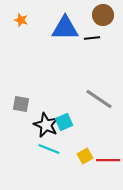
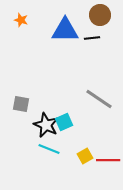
brown circle: moved 3 px left
blue triangle: moved 2 px down
